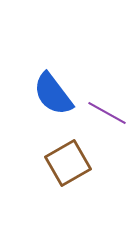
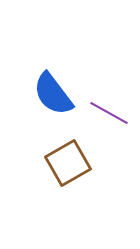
purple line: moved 2 px right
